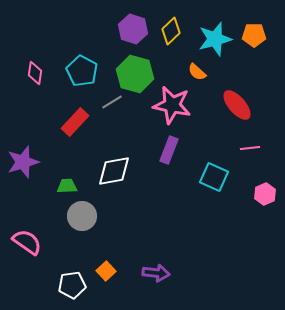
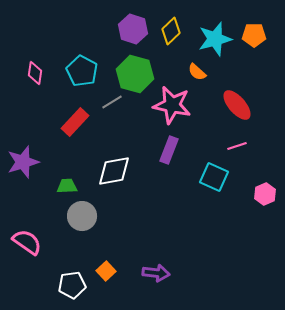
pink line: moved 13 px left, 2 px up; rotated 12 degrees counterclockwise
